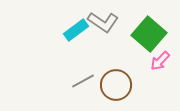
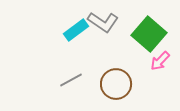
gray line: moved 12 px left, 1 px up
brown circle: moved 1 px up
